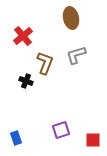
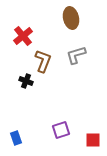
brown L-shape: moved 2 px left, 2 px up
